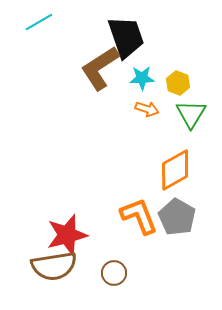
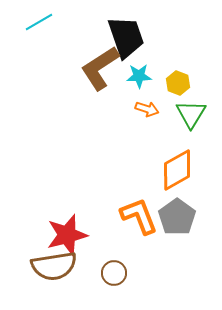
cyan star: moved 3 px left, 2 px up
orange diamond: moved 2 px right
gray pentagon: rotated 6 degrees clockwise
